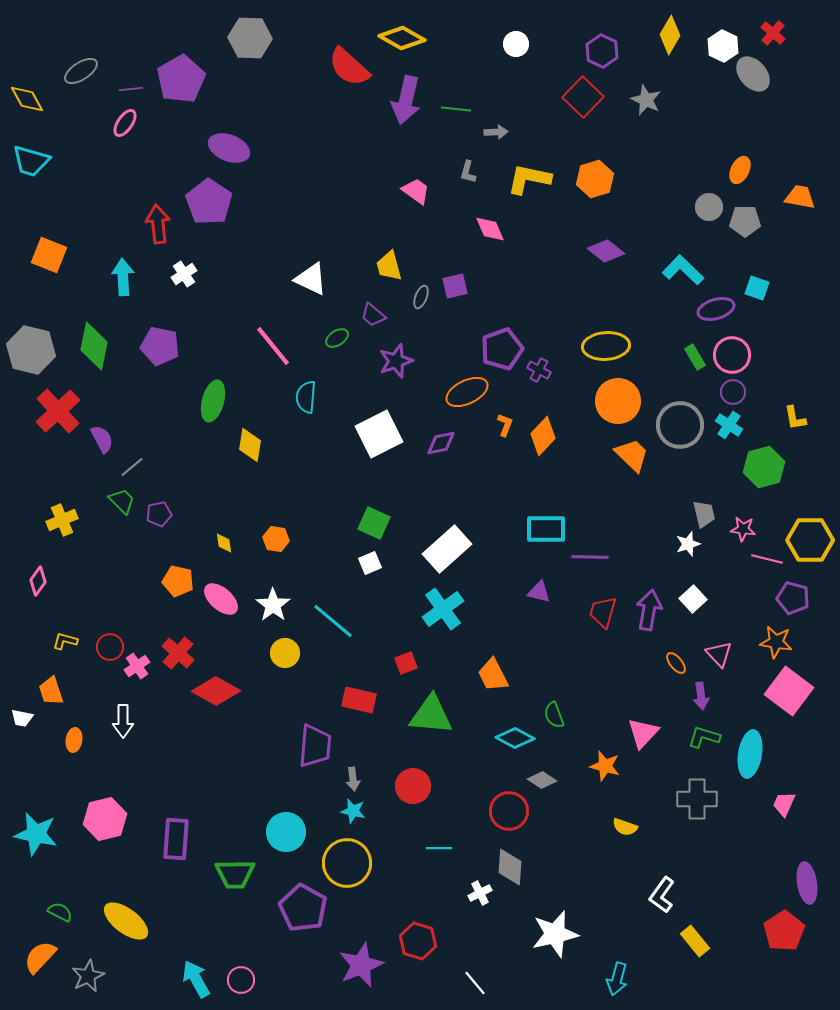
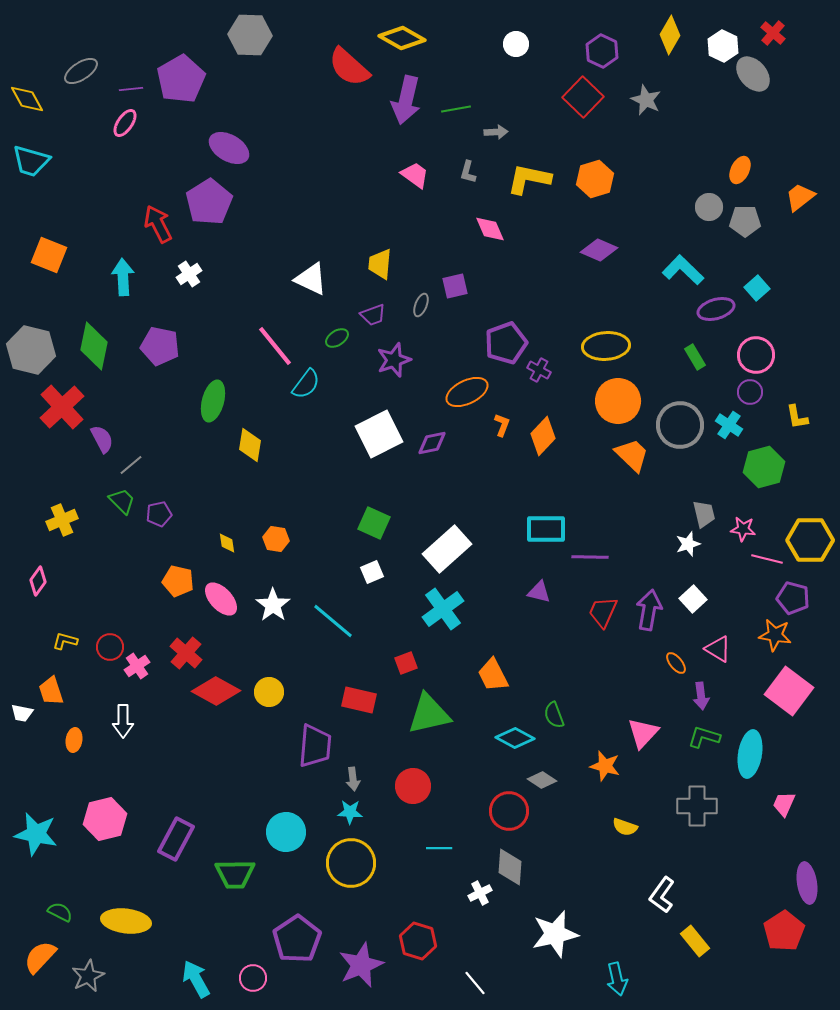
gray hexagon at (250, 38): moved 3 px up
green line at (456, 109): rotated 16 degrees counterclockwise
purple ellipse at (229, 148): rotated 9 degrees clockwise
pink trapezoid at (416, 191): moved 1 px left, 16 px up
orange trapezoid at (800, 197): rotated 48 degrees counterclockwise
purple pentagon at (209, 202): rotated 6 degrees clockwise
red arrow at (158, 224): rotated 21 degrees counterclockwise
purple diamond at (606, 251): moved 7 px left, 1 px up; rotated 15 degrees counterclockwise
yellow trapezoid at (389, 266): moved 9 px left, 2 px up; rotated 20 degrees clockwise
white cross at (184, 274): moved 5 px right
cyan square at (757, 288): rotated 30 degrees clockwise
gray ellipse at (421, 297): moved 8 px down
purple trapezoid at (373, 315): rotated 60 degrees counterclockwise
pink line at (273, 346): moved 2 px right
purple pentagon at (502, 349): moved 4 px right, 6 px up
pink circle at (732, 355): moved 24 px right
purple star at (396, 361): moved 2 px left, 1 px up
purple circle at (733, 392): moved 17 px right
cyan semicircle at (306, 397): moved 13 px up; rotated 148 degrees counterclockwise
red cross at (58, 411): moved 4 px right, 4 px up
yellow L-shape at (795, 418): moved 2 px right, 1 px up
orange L-shape at (505, 425): moved 3 px left
purple diamond at (441, 443): moved 9 px left
gray line at (132, 467): moved 1 px left, 2 px up
yellow diamond at (224, 543): moved 3 px right
white square at (370, 563): moved 2 px right, 9 px down
pink ellipse at (221, 599): rotated 6 degrees clockwise
red trapezoid at (603, 612): rotated 8 degrees clockwise
orange star at (776, 642): moved 1 px left, 7 px up
red cross at (178, 653): moved 8 px right
yellow circle at (285, 653): moved 16 px left, 39 px down
pink triangle at (719, 654): moved 1 px left, 5 px up; rotated 16 degrees counterclockwise
green triangle at (431, 715): moved 2 px left, 1 px up; rotated 18 degrees counterclockwise
white trapezoid at (22, 718): moved 5 px up
gray cross at (697, 799): moved 7 px down
cyan star at (353, 811): moved 3 px left, 1 px down; rotated 10 degrees counterclockwise
purple rectangle at (176, 839): rotated 24 degrees clockwise
yellow circle at (347, 863): moved 4 px right
purple pentagon at (303, 908): moved 6 px left, 31 px down; rotated 9 degrees clockwise
yellow ellipse at (126, 921): rotated 30 degrees counterclockwise
cyan arrow at (617, 979): rotated 28 degrees counterclockwise
pink circle at (241, 980): moved 12 px right, 2 px up
